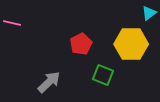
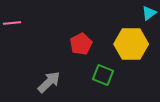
pink line: rotated 18 degrees counterclockwise
